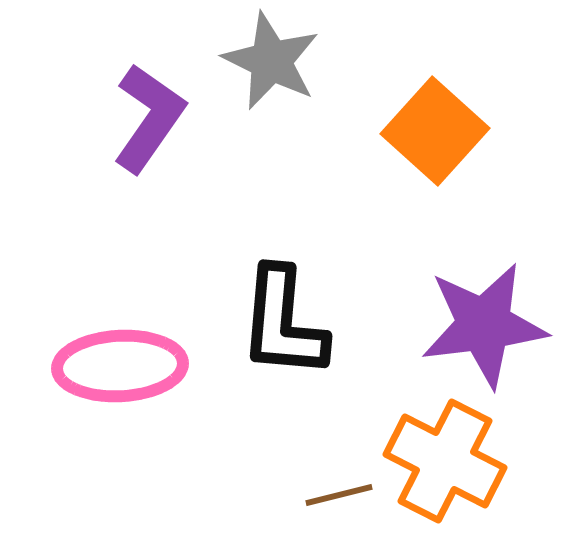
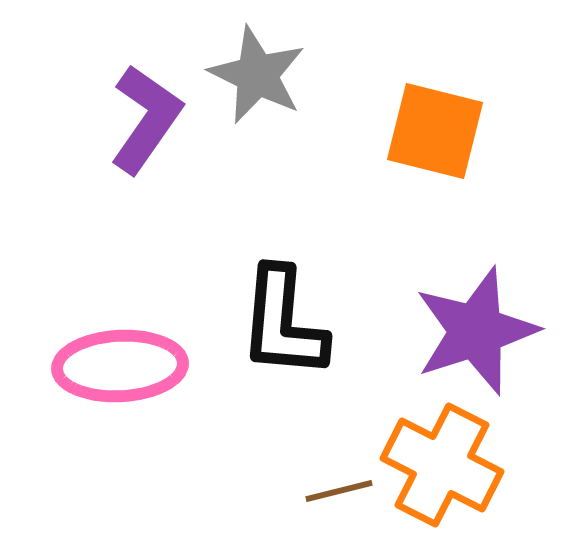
gray star: moved 14 px left, 14 px down
purple L-shape: moved 3 px left, 1 px down
orange square: rotated 28 degrees counterclockwise
purple star: moved 8 px left, 6 px down; rotated 11 degrees counterclockwise
orange cross: moved 3 px left, 4 px down
brown line: moved 4 px up
